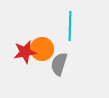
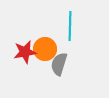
orange circle: moved 3 px right
